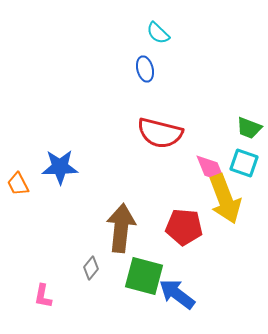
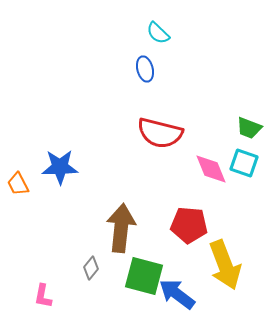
yellow arrow: moved 66 px down
red pentagon: moved 5 px right, 2 px up
